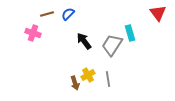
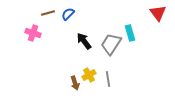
brown line: moved 1 px right, 1 px up
gray trapezoid: moved 1 px left, 1 px up
yellow cross: moved 1 px right
